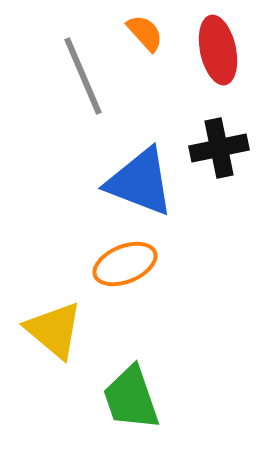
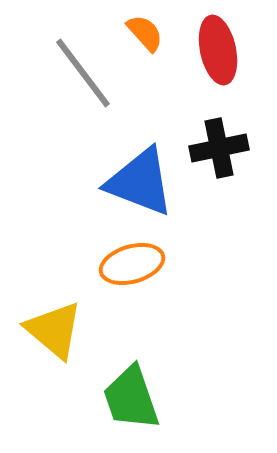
gray line: moved 3 px up; rotated 14 degrees counterclockwise
orange ellipse: moved 7 px right; rotated 6 degrees clockwise
